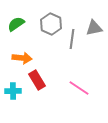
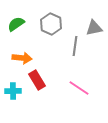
gray line: moved 3 px right, 7 px down
